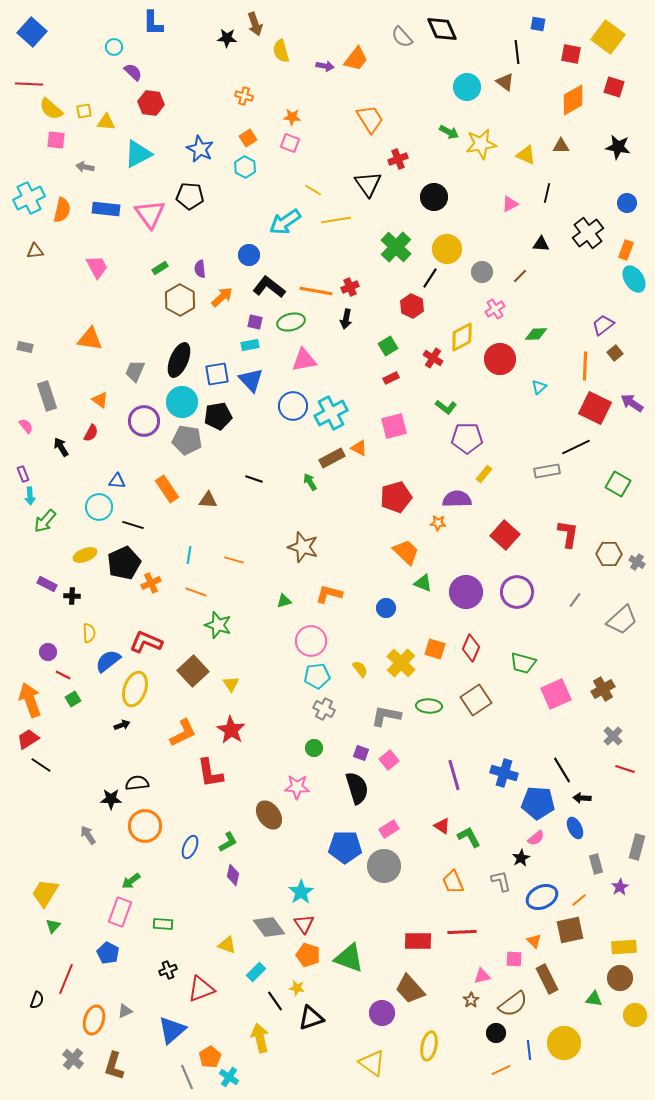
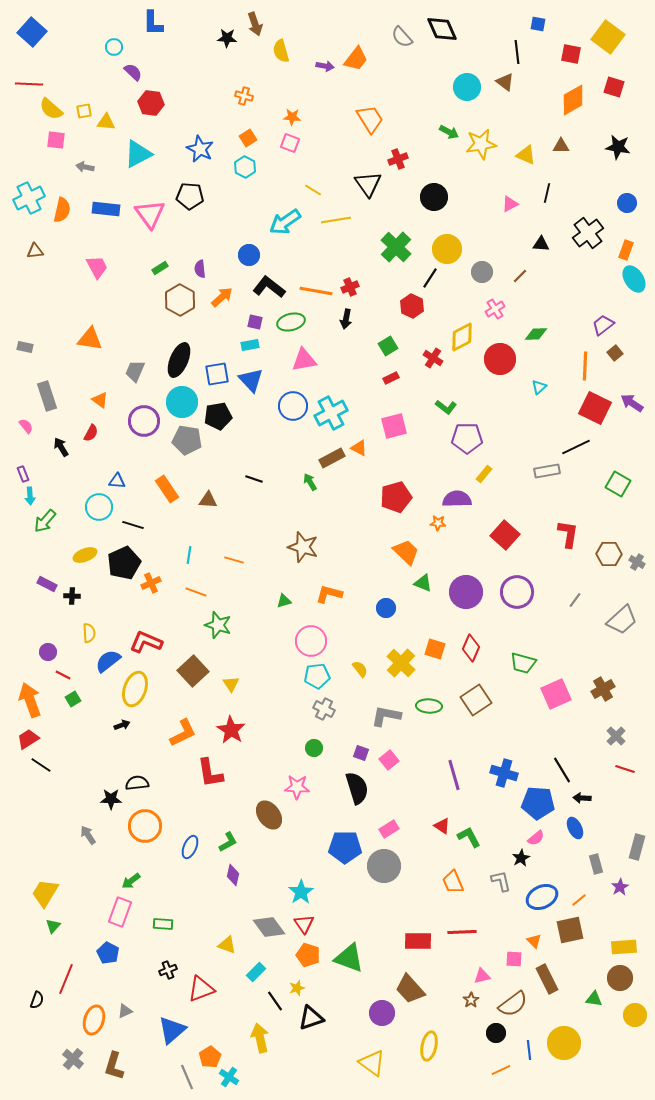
gray cross at (613, 736): moved 3 px right
yellow star at (297, 988): rotated 28 degrees counterclockwise
